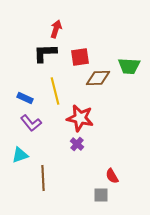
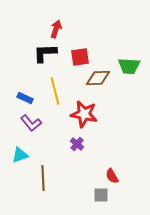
red star: moved 4 px right, 4 px up
